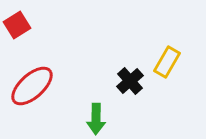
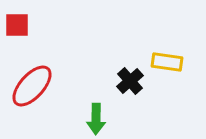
red square: rotated 32 degrees clockwise
yellow rectangle: rotated 68 degrees clockwise
red ellipse: rotated 6 degrees counterclockwise
